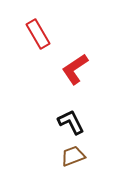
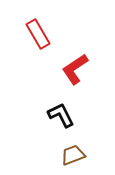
black L-shape: moved 10 px left, 7 px up
brown trapezoid: moved 1 px up
